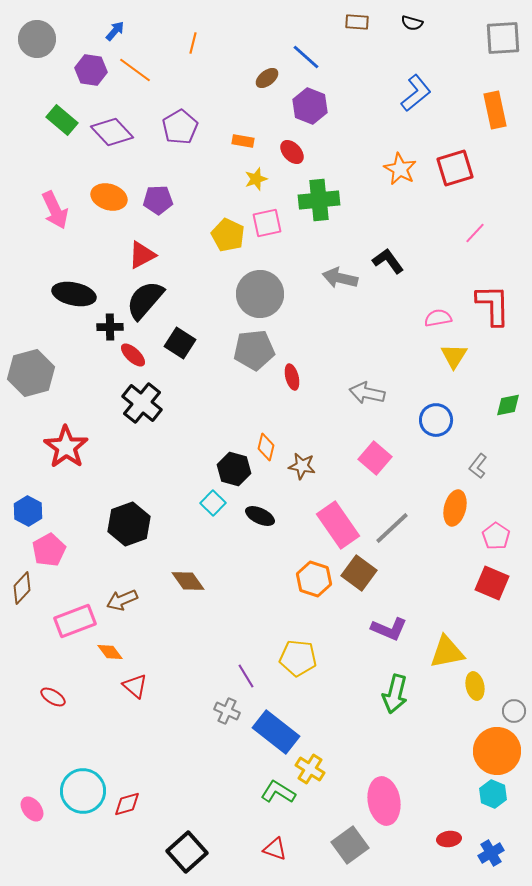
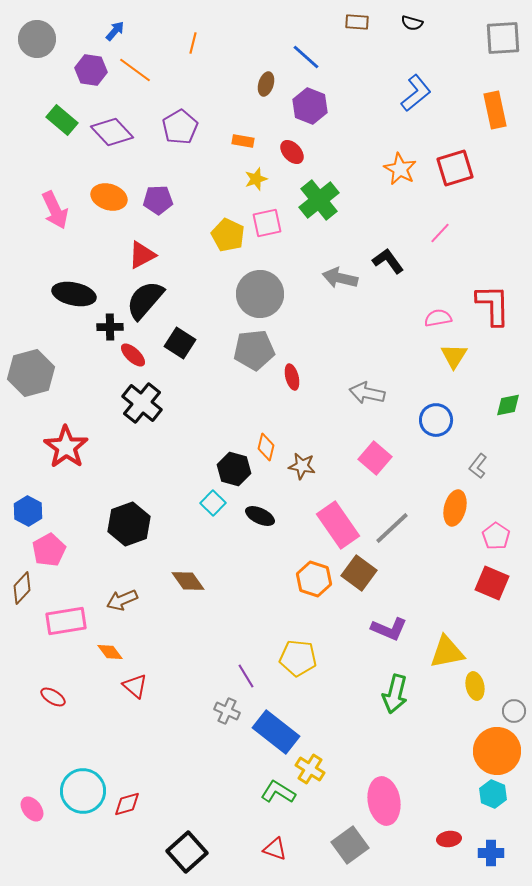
brown ellipse at (267, 78): moved 1 px left, 6 px down; rotated 35 degrees counterclockwise
green cross at (319, 200): rotated 33 degrees counterclockwise
pink line at (475, 233): moved 35 px left
pink rectangle at (75, 621): moved 9 px left; rotated 12 degrees clockwise
blue cross at (491, 853): rotated 30 degrees clockwise
